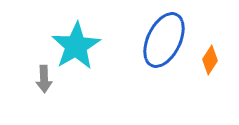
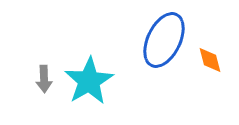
cyan star: moved 13 px right, 35 px down
orange diamond: rotated 48 degrees counterclockwise
